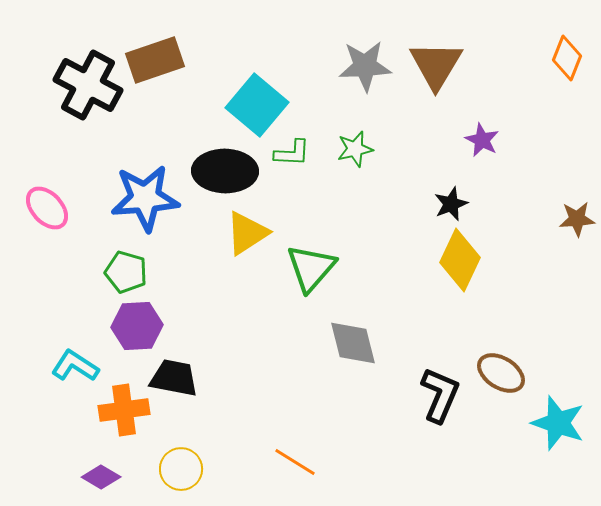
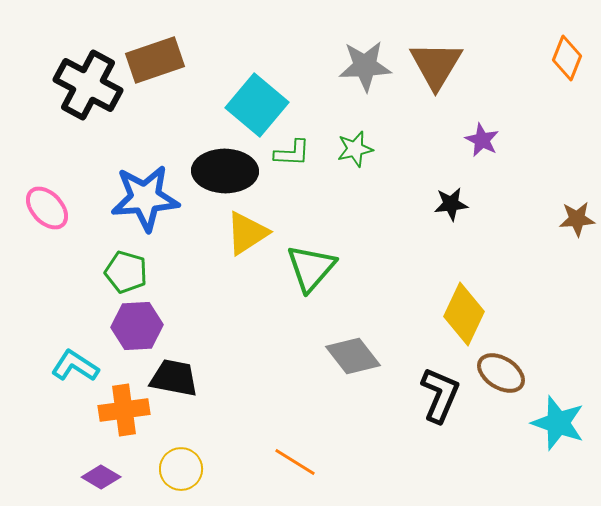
black star: rotated 16 degrees clockwise
yellow diamond: moved 4 px right, 54 px down
gray diamond: moved 13 px down; rotated 24 degrees counterclockwise
